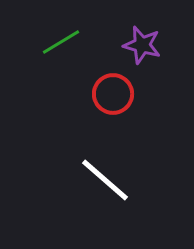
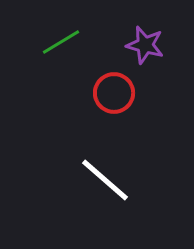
purple star: moved 3 px right
red circle: moved 1 px right, 1 px up
